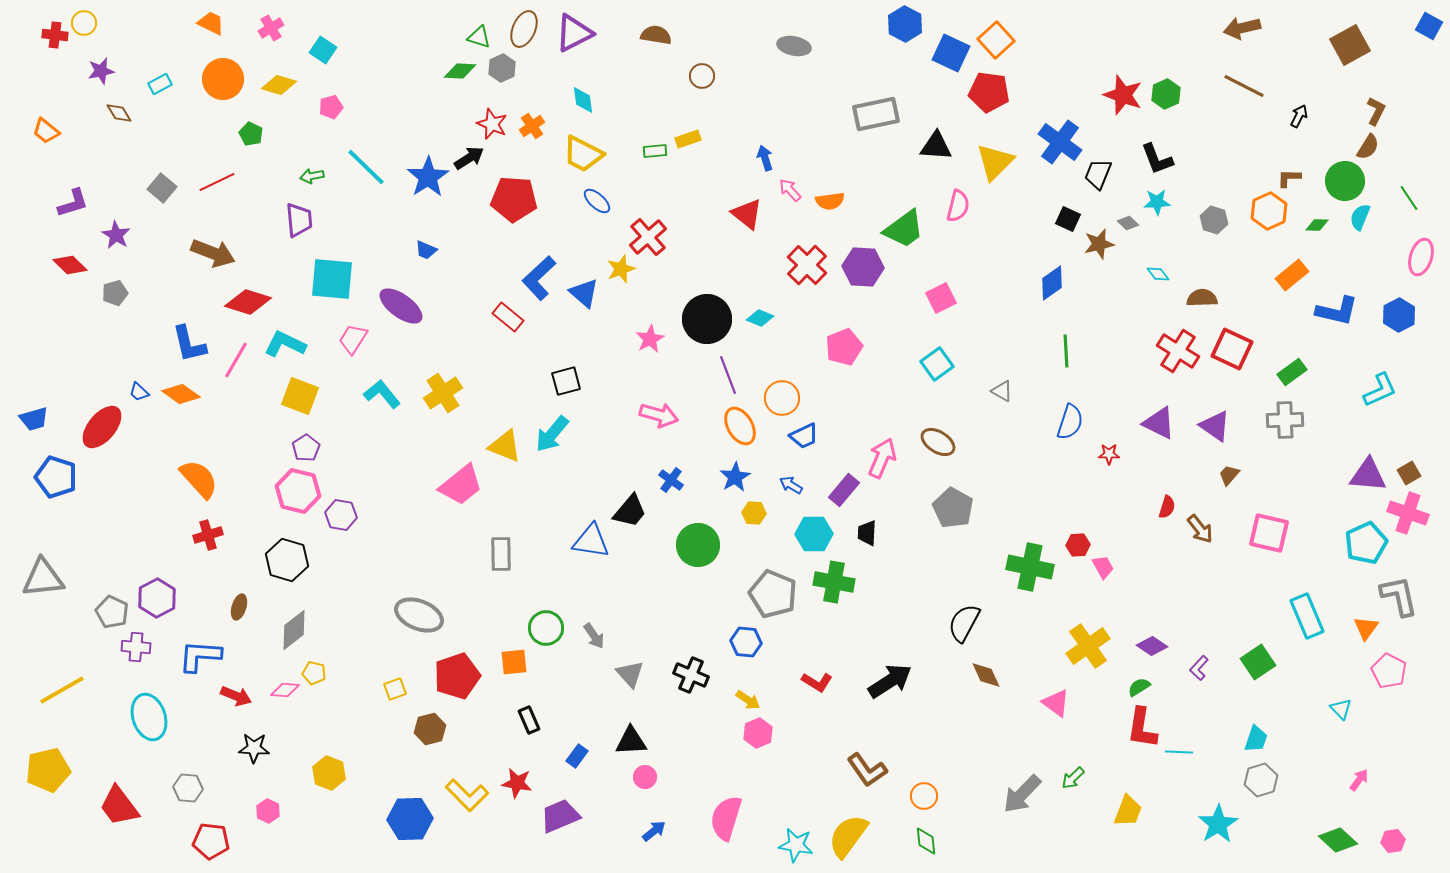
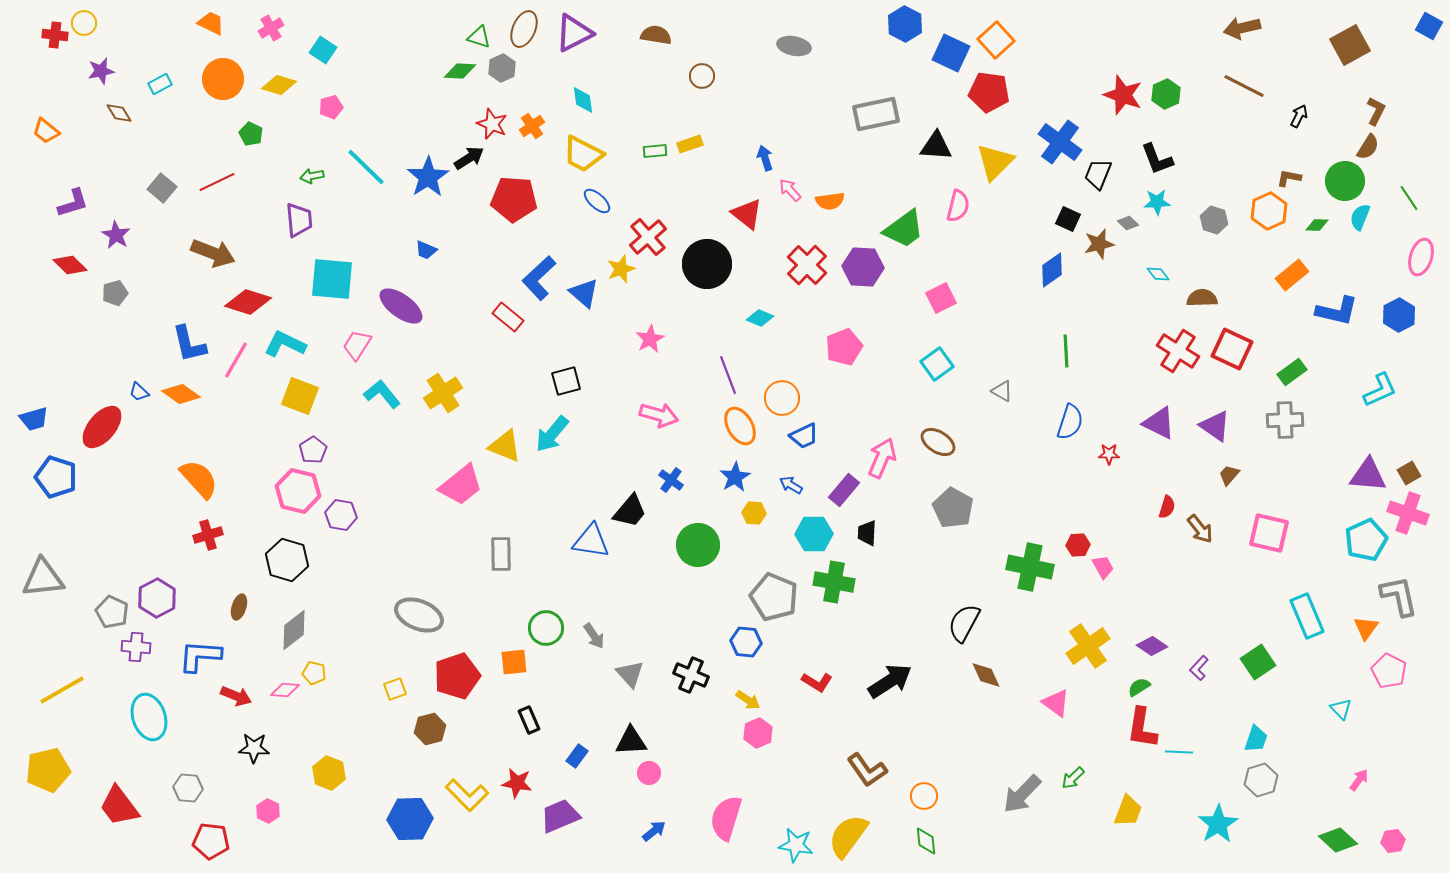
yellow rectangle at (688, 139): moved 2 px right, 5 px down
brown L-shape at (1289, 178): rotated 10 degrees clockwise
blue diamond at (1052, 283): moved 13 px up
black circle at (707, 319): moved 55 px up
pink trapezoid at (353, 339): moved 4 px right, 6 px down
purple pentagon at (306, 448): moved 7 px right, 2 px down
cyan pentagon at (1366, 543): moved 3 px up
gray pentagon at (773, 594): moved 1 px right, 3 px down
pink circle at (645, 777): moved 4 px right, 4 px up
